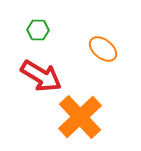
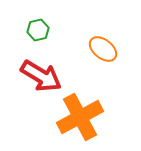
green hexagon: rotated 15 degrees counterclockwise
orange cross: rotated 15 degrees clockwise
